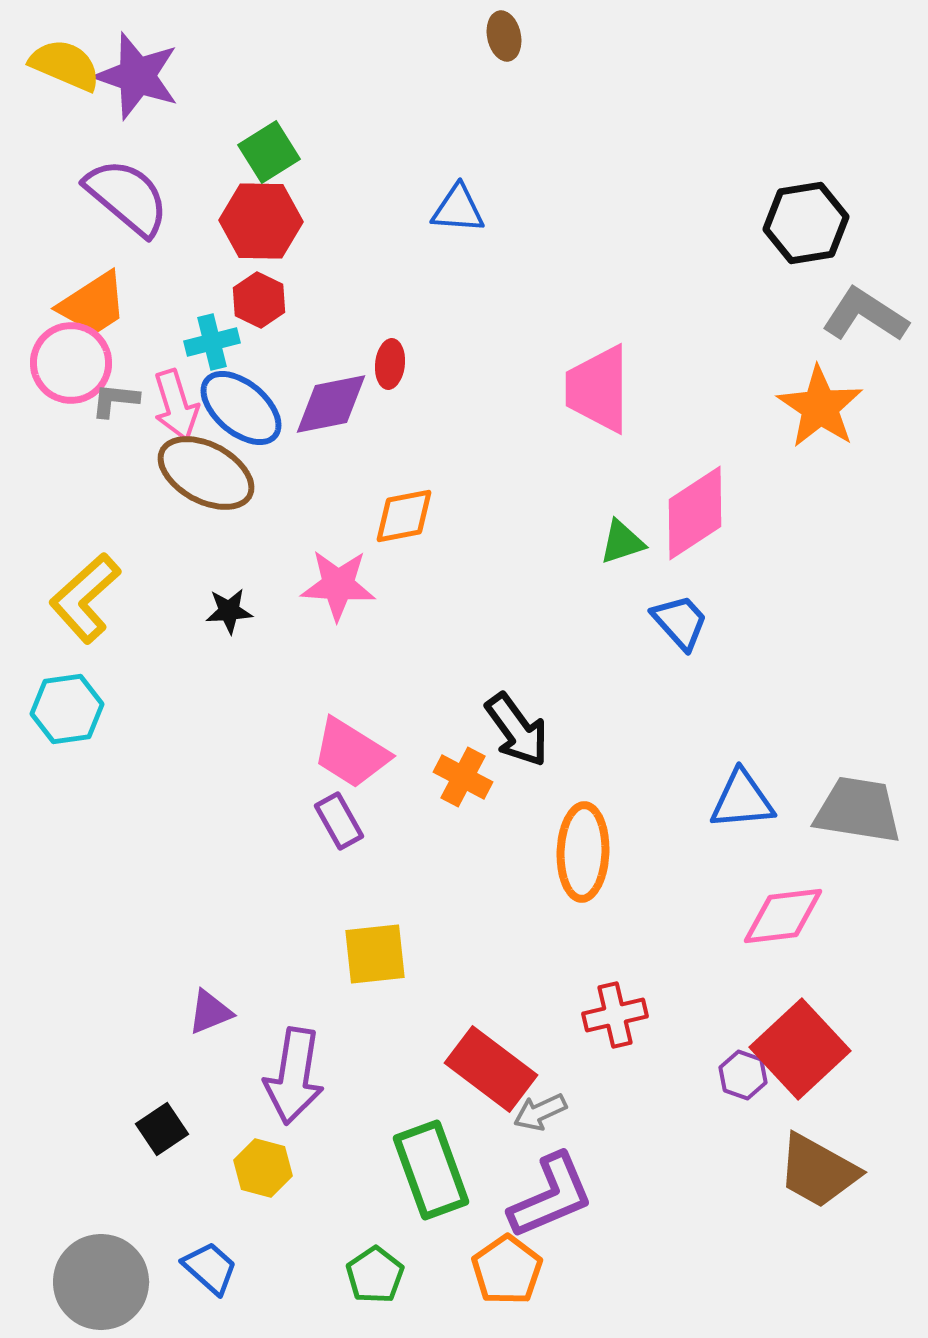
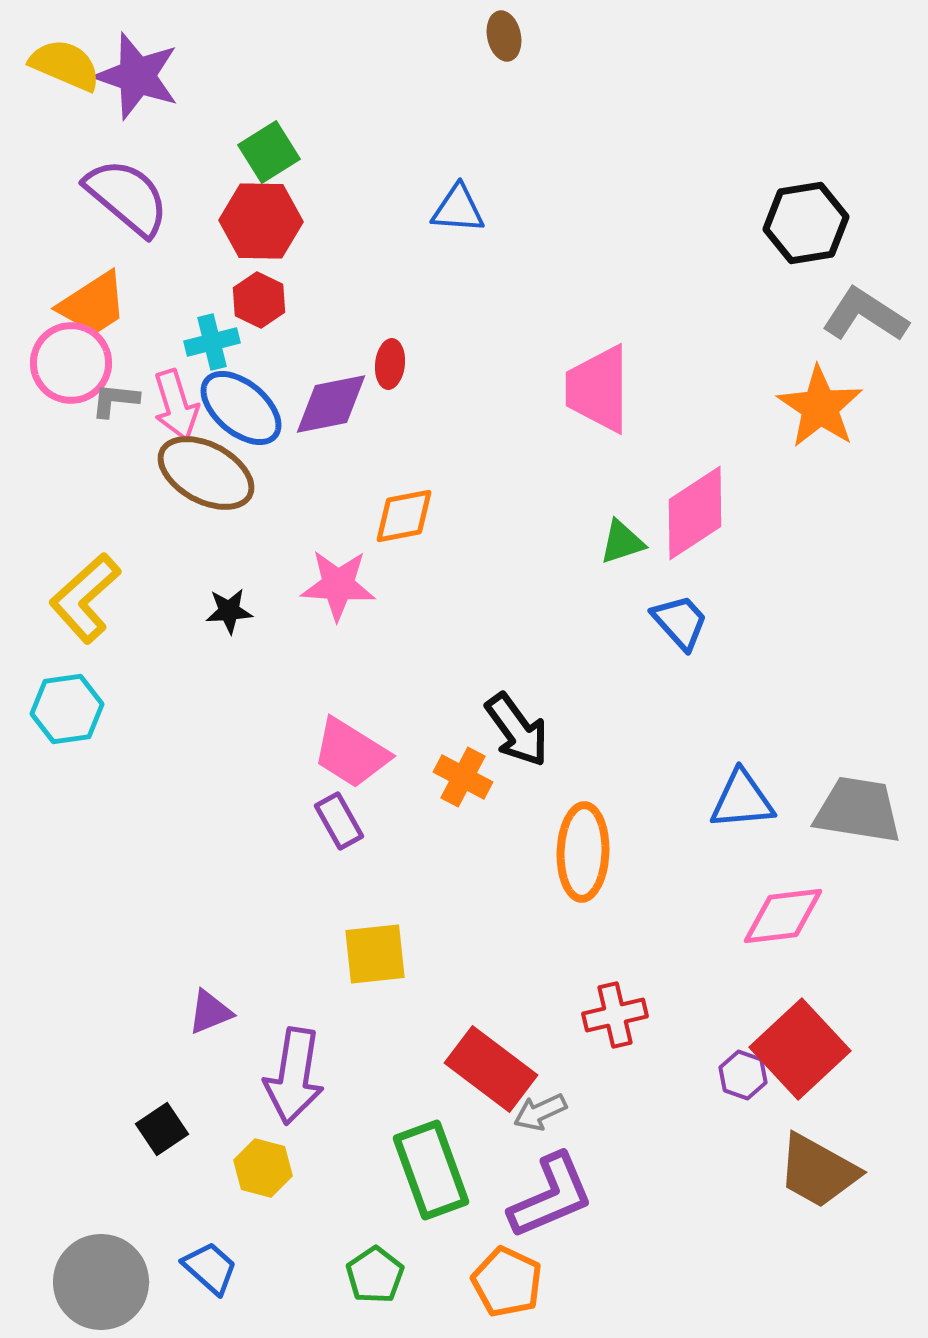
orange pentagon at (507, 1270): moved 12 px down; rotated 12 degrees counterclockwise
